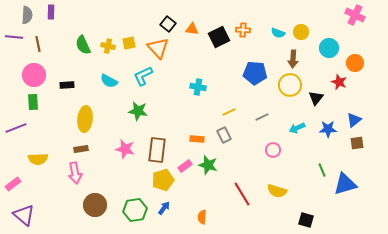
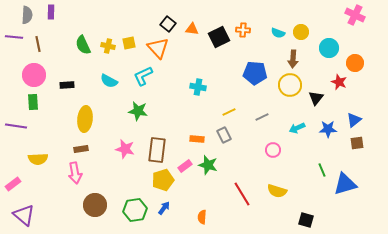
purple line at (16, 128): moved 2 px up; rotated 30 degrees clockwise
